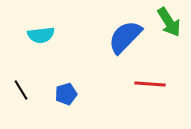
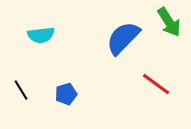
blue semicircle: moved 2 px left, 1 px down
red line: moved 6 px right; rotated 32 degrees clockwise
